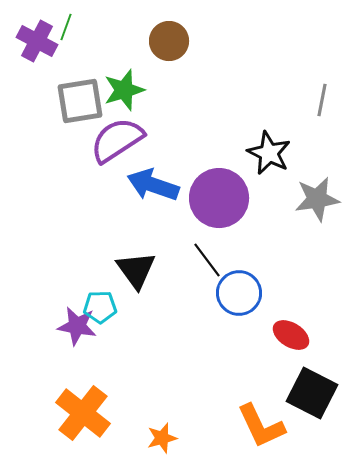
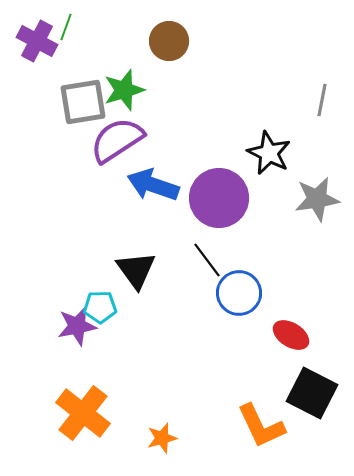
gray square: moved 3 px right, 1 px down
purple star: rotated 21 degrees counterclockwise
